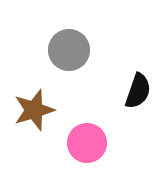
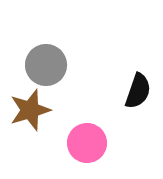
gray circle: moved 23 px left, 15 px down
brown star: moved 4 px left
